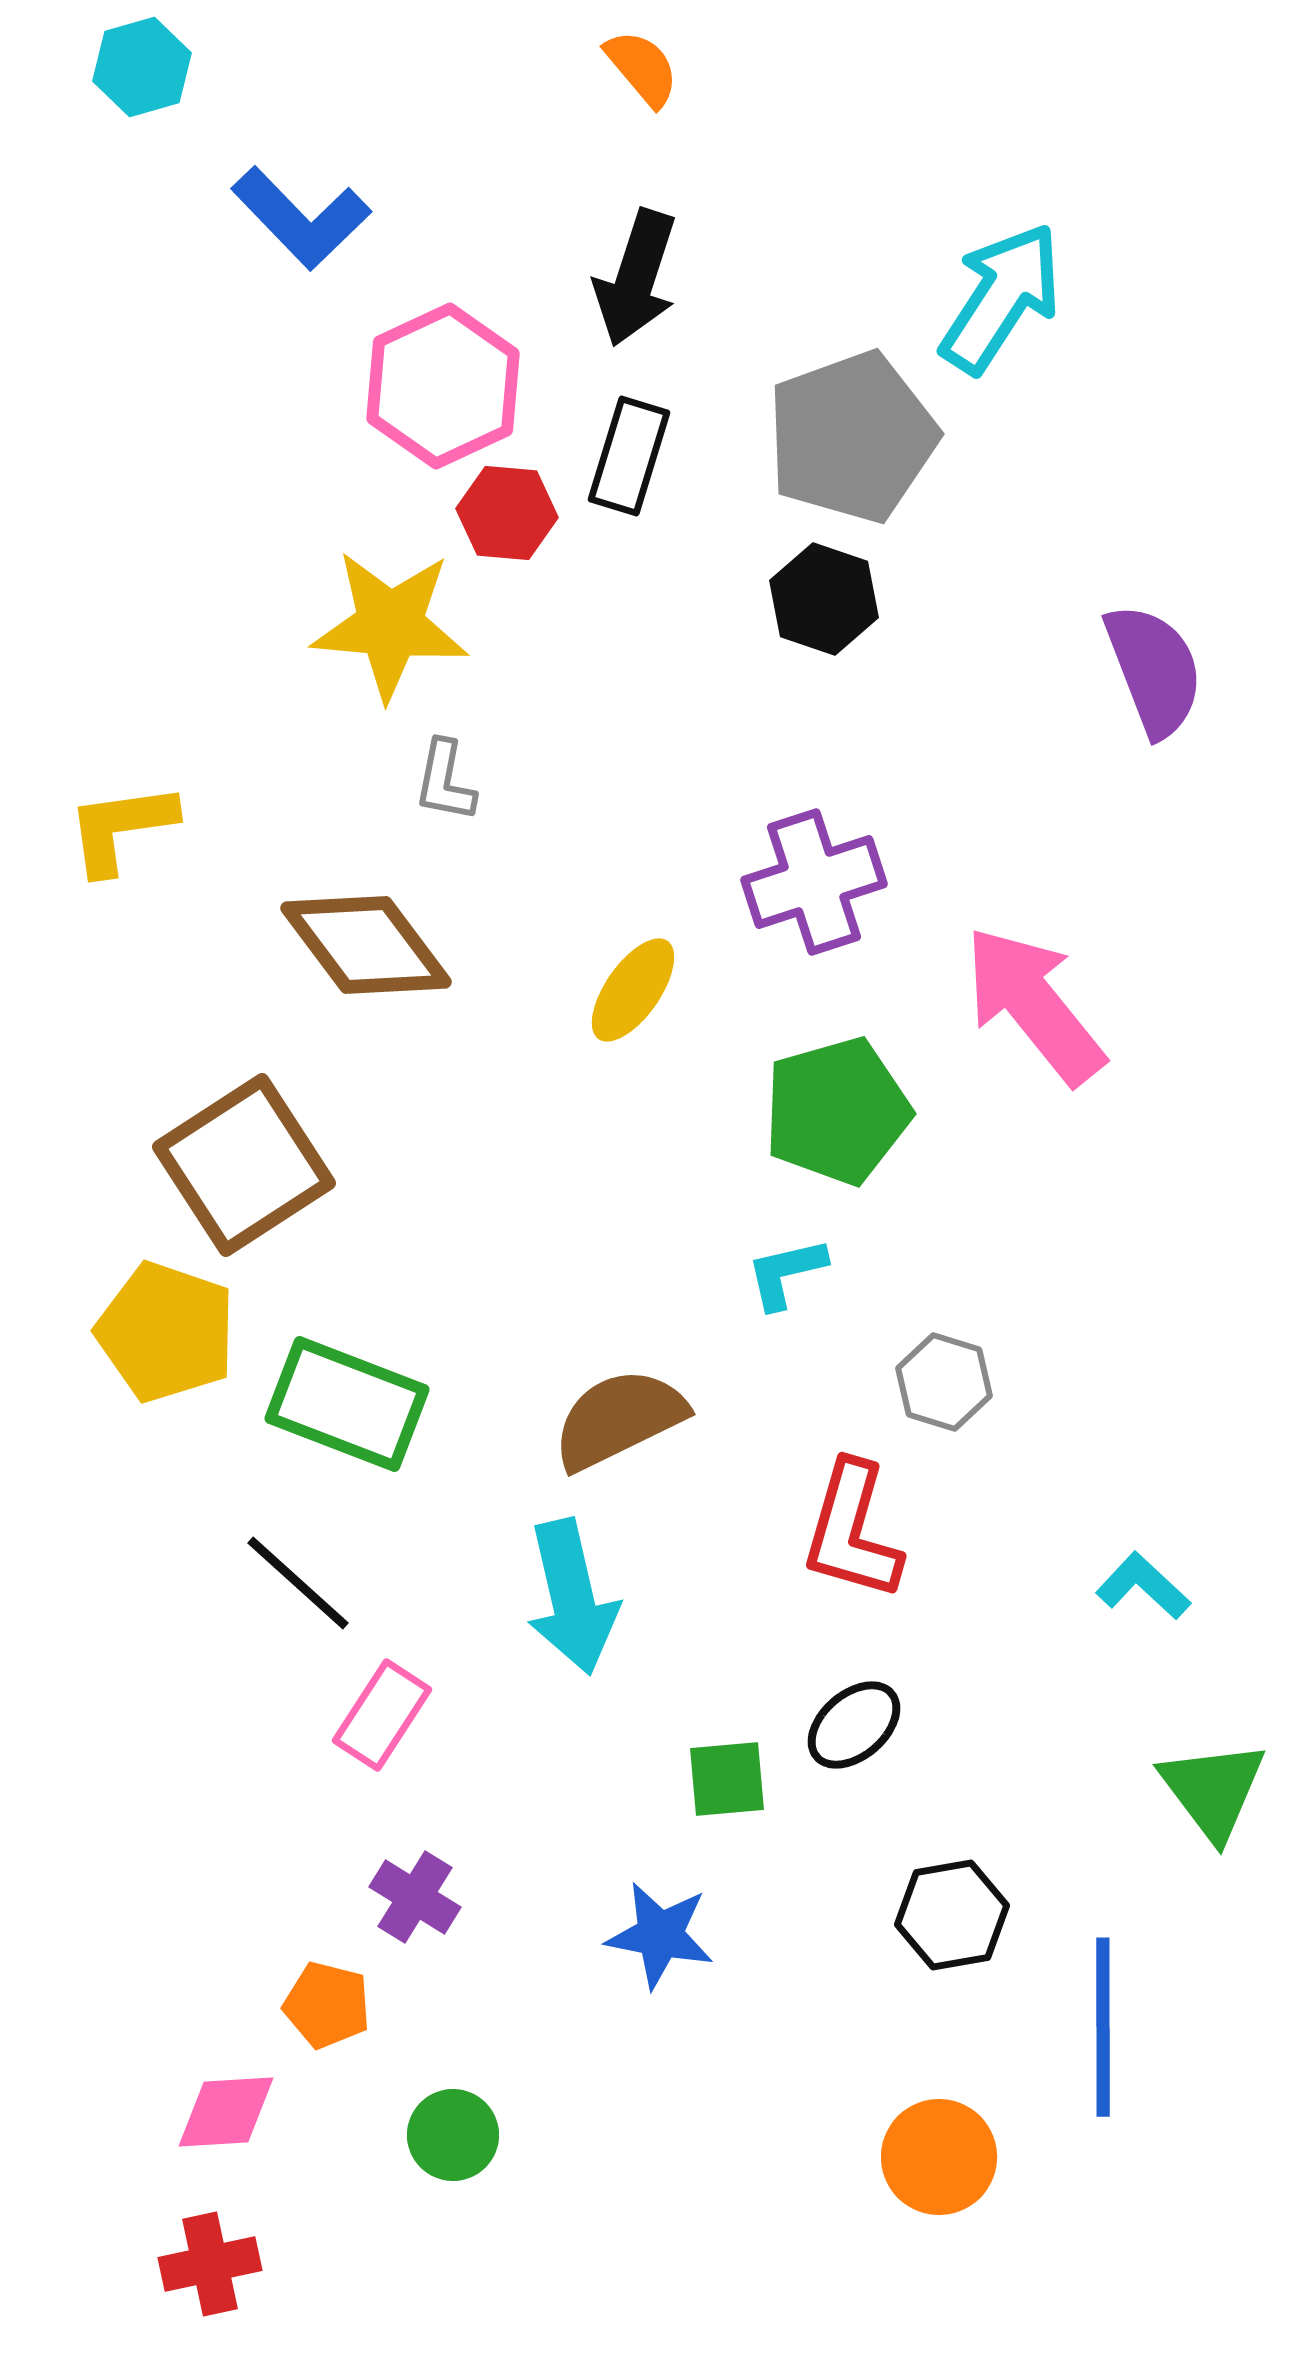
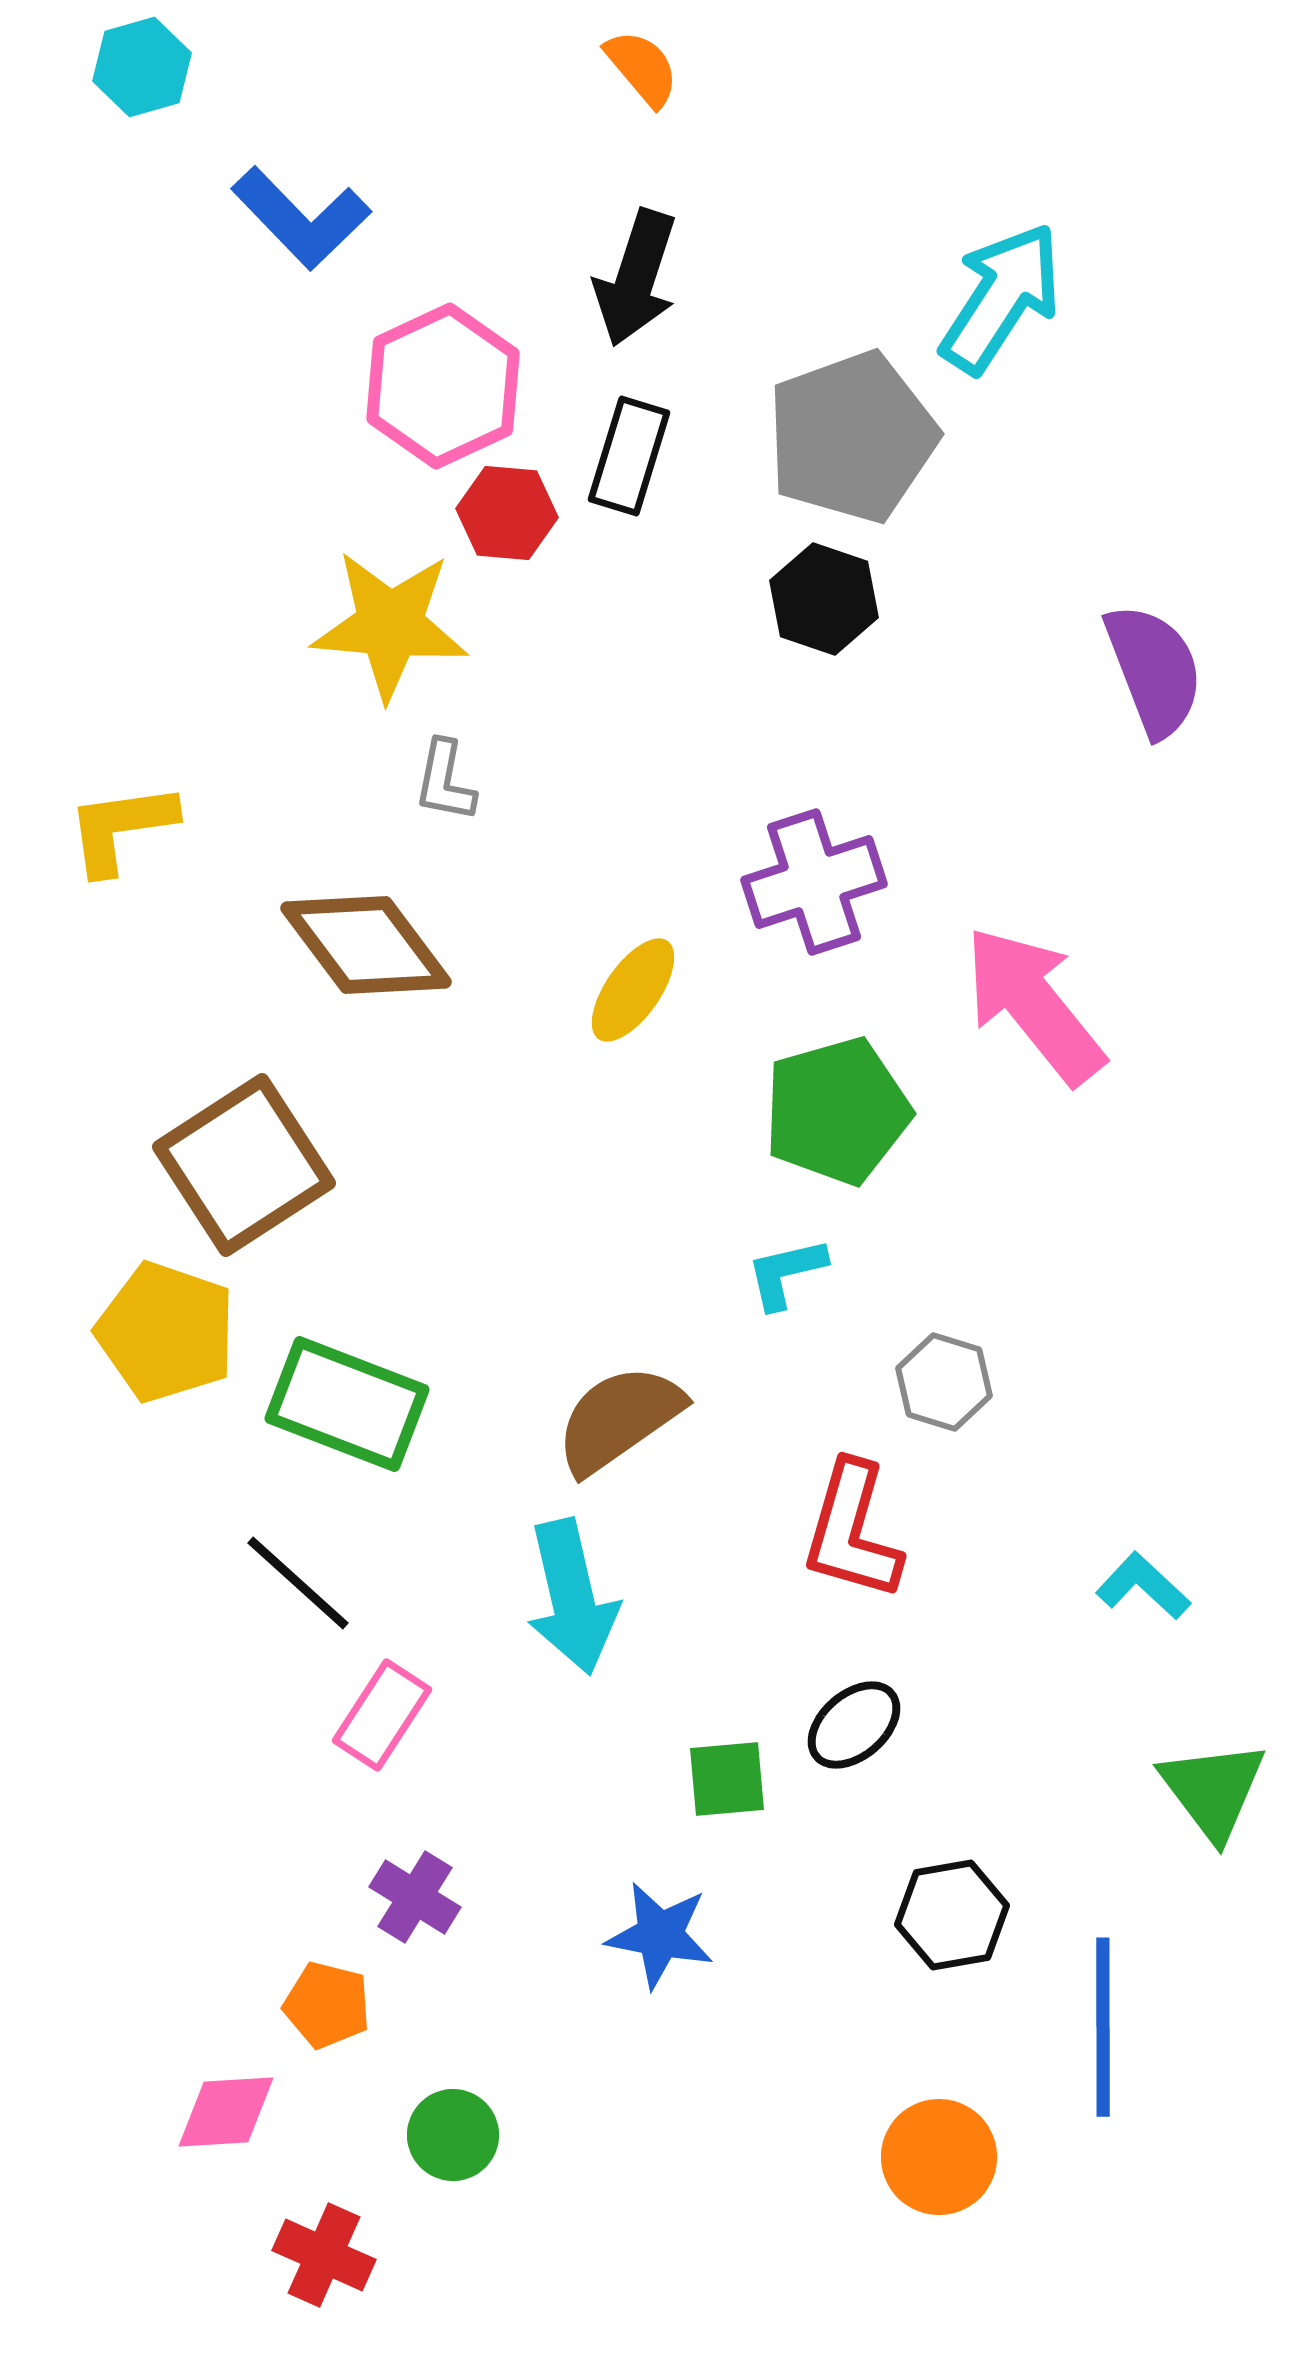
brown semicircle at (619, 1419): rotated 9 degrees counterclockwise
red cross at (210, 2264): moved 114 px right, 9 px up; rotated 36 degrees clockwise
